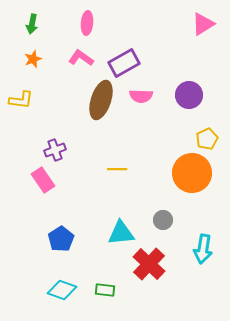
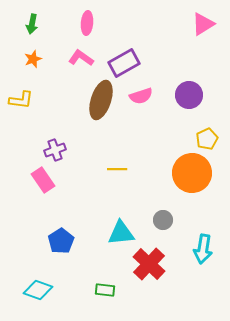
pink semicircle: rotated 20 degrees counterclockwise
blue pentagon: moved 2 px down
cyan diamond: moved 24 px left
